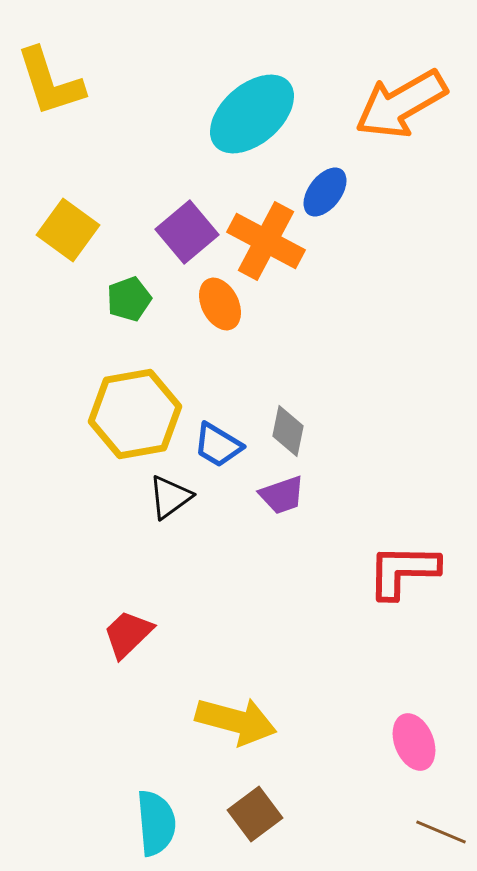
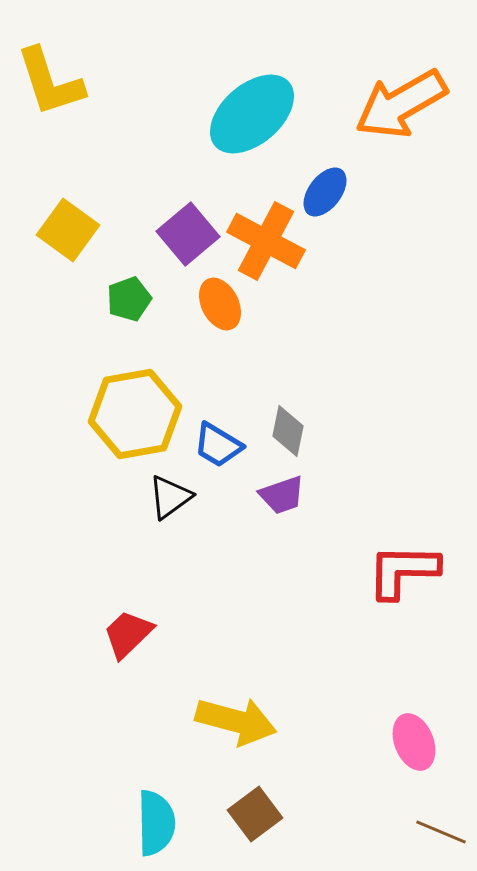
purple square: moved 1 px right, 2 px down
cyan semicircle: rotated 4 degrees clockwise
